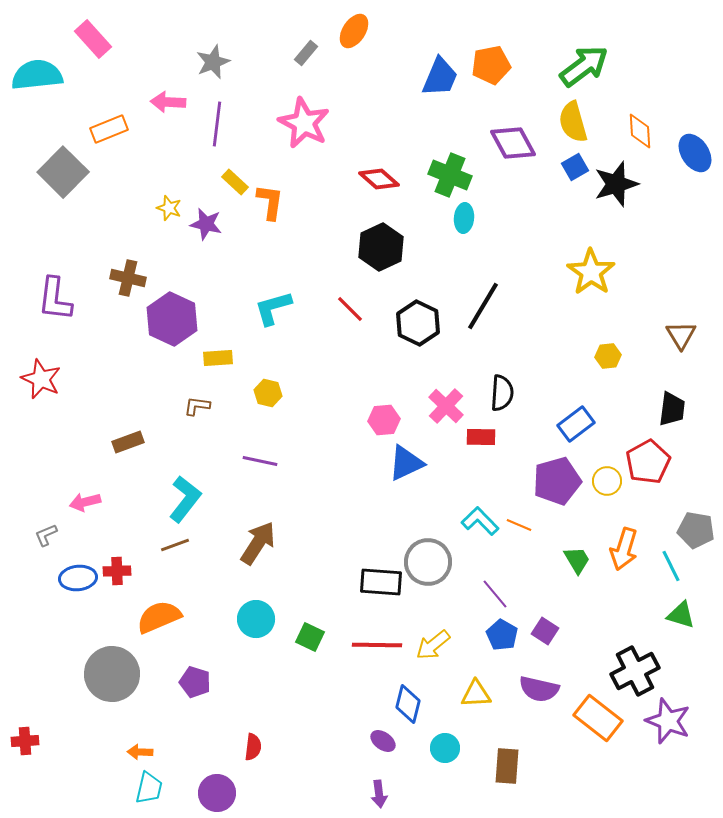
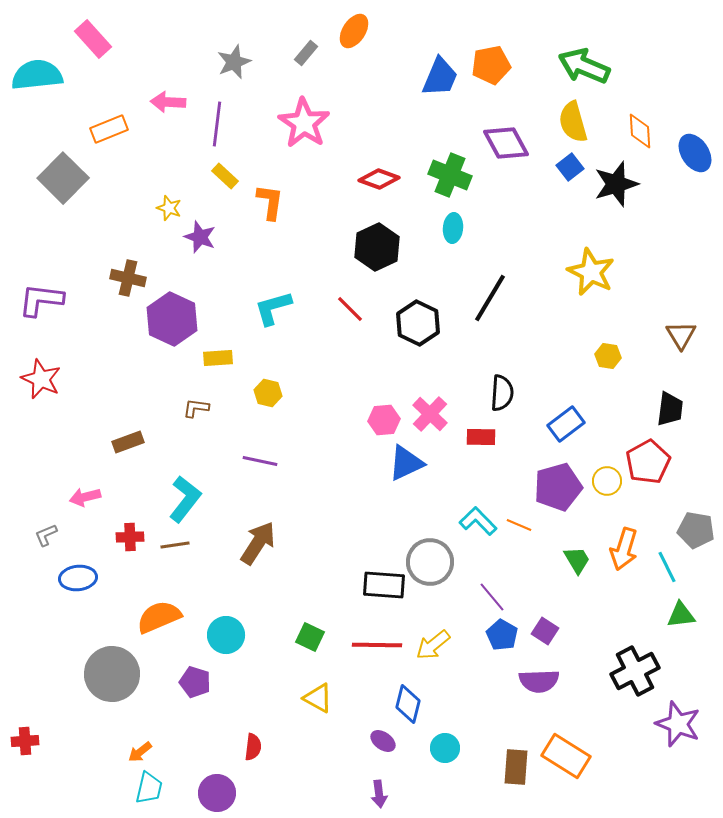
gray star at (213, 62): moved 21 px right
green arrow at (584, 66): rotated 120 degrees counterclockwise
pink star at (304, 123): rotated 6 degrees clockwise
purple diamond at (513, 143): moved 7 px left
blue square at (575, 167): moved 5 px left; rotated 8 degrees counterclockwise
gray square at (63, 172): moved 6 px down
red diamond at (379, 179): rotated 21 degrees counterclockwise
yellow rectangle at (235, 182): moved 10 px left, 6 px up
cyan ellipse at (464, 218): moved 11 px left, 10 px down
purple star at (206, 224): moved 6 px left, 13 px down; rotated 8 degrees clockwise
black hexagon at (381, 247): moved 4 px left
yellow star at (591, 272): rotated 9 degrees counterclockwise
purple L-shape at (55, 299): moved 14 px left, 1 px down; rotated 90 degrees clockwise
black line at (483, 306): moved 7 px right, 8 px up
yellow hexagon at (608, 356): rotated 15 degrees clockwise
brown L-shape at (197, 406): moved 1 px left, 2 px down
pink cross at (446, 406): moved 16 px left, 8 px down
black trapezoid at (672, 409): moved 2 px left
blue rectangle at (576, 424): moved 10 px left
purple pentagon at (557, 481): moved 1 px right, 6 px down
pink arrow at (85, 502): moved 5 px up
cyan L-shape at (480, 521): moved 2 px left
brown line at (175, 545): rotated 12 degrees clockwise
gray circle at (428, 562): moved 2 px right
cyan line at (671, 566): moved 4 px left, 1 px down
red cross at (117, 571): moved 13 px right, 34 px up
black rectangle at (381, 582): moved 3 px right, 3 px down
purple line at (495, 594): moved 3 px left, 3 px down
green triangle at (681, 615): rotated 24 degrees counterclockwise
cyan circle at (256, 619): moved 30 px left, 16 px down
purple semicircle at (539, 689): moved 8 px up; rotated 15 degrees counterclockwise
yellow triangle at (476, 694): moved 158 px left, 4 px down; rotated 32 degrees clockwise
orange rectangle at (598, 718): moved 32 px left, 38 px down; rotated 6 degrees counterclockwise
purple star at (668, 721): moved 10 px right, 3 px down
orange arrow at (140, 752): rotated 40 degrees counterclockwise
brown rectangle at (507, 766): moved 9 px right, 1 px down
